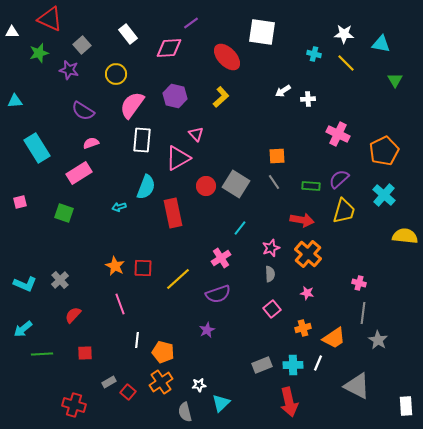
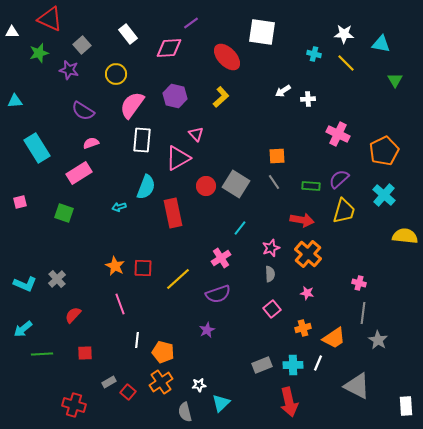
gray cross at (60, 280): moved 3 px left, 1 px up
